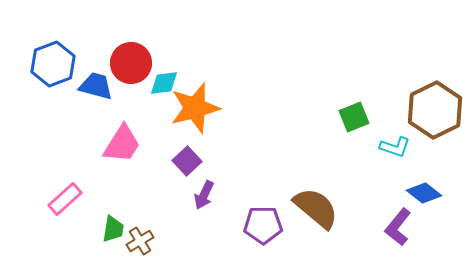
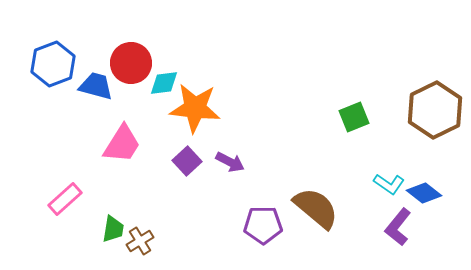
orange star: rotated 21 degrees clockwise
cyan L-shape: moved 6 px left, 37 px down; rotated 16 degrees clockwise
purple arrow: moved 26 px right, 33 px up; rotated 88 degrees counterclockwise
